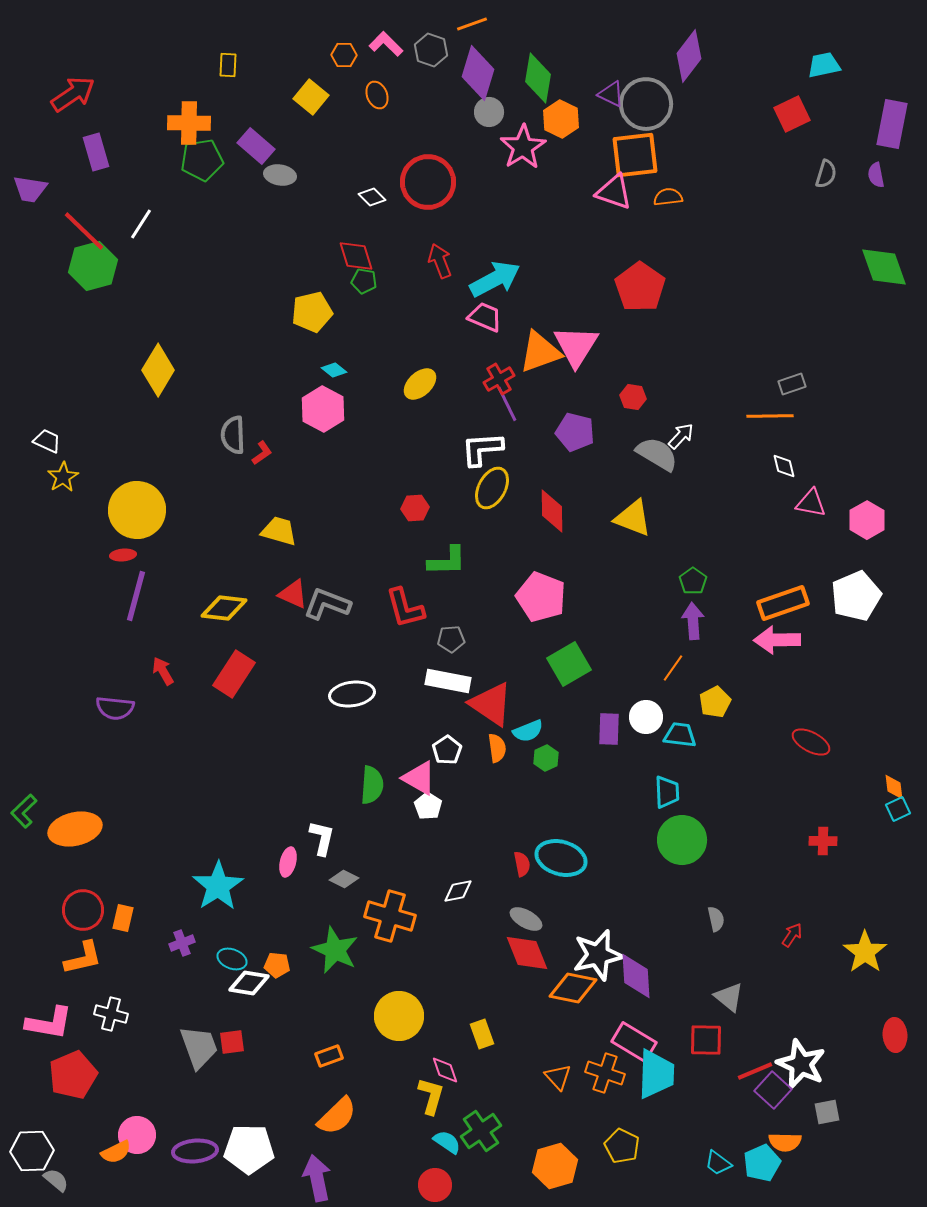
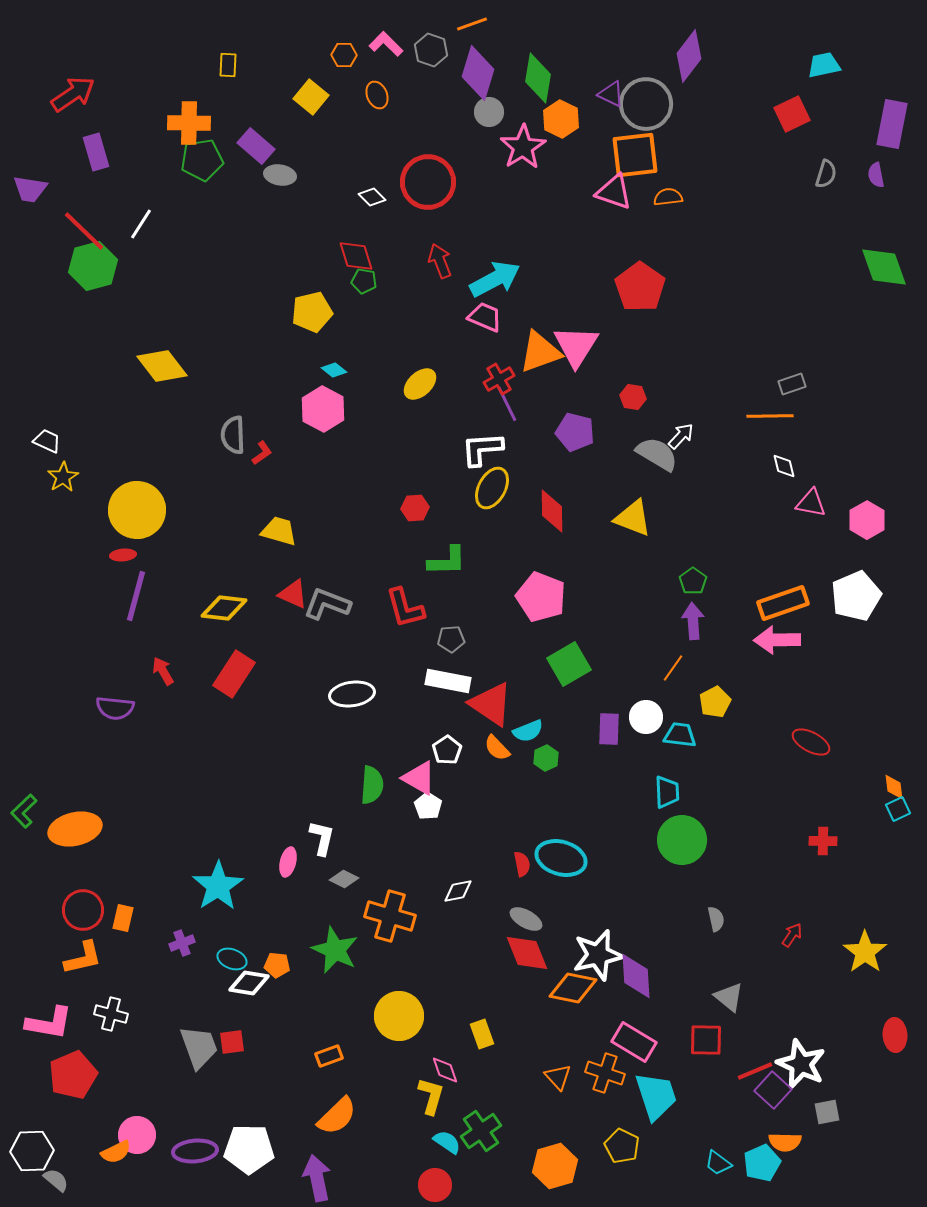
yellow diamond at (158, 370): moved 4 px right, 4 px up; rotated 69 degrees counterclockwise
orange semicircle at (497, 748): rotated 144 degrees clockwise
cyan trapezoid at (656, 1074): moved 22 px down; rotated 20 degrees counterclockwise
